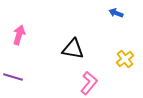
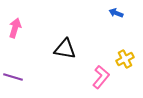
pink arrow: moved 4 px left, 7 px up
black triangle: moved 8 px left
yellow cross: rotated 12 degrees clockwise
pink L-shape: moved 12 px right, 6 px up
